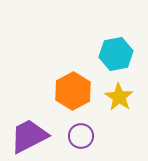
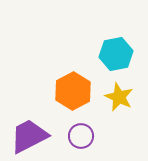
yellow star: rotated 8 degrees counterclockwise
